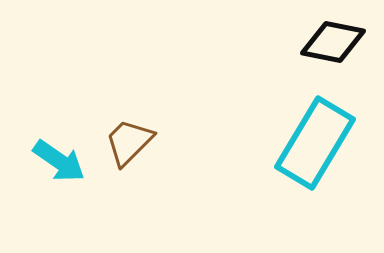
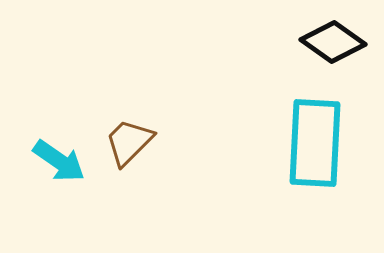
black diamond: rotated 24 degrees clockwise
cyan rectangle: rotated 28 degrees counterclockwise
